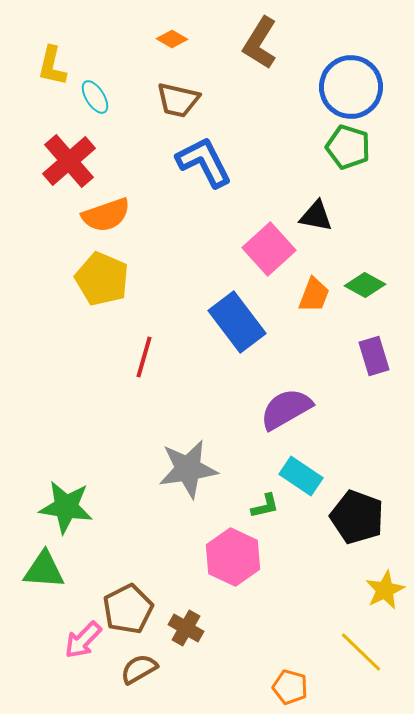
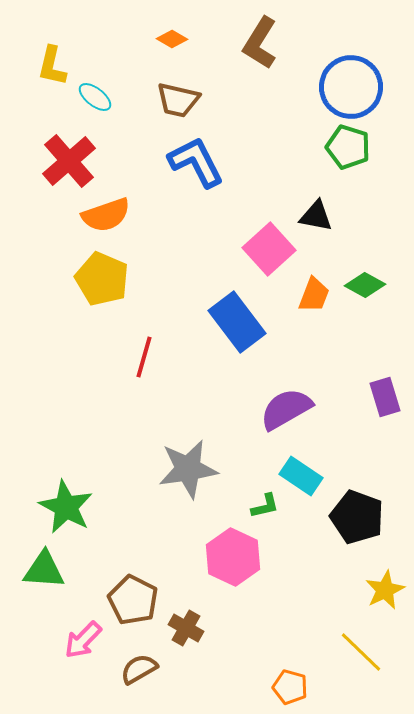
cyan ellipse: rotated 20 degrees counterclockwise
blue L-shape: moved 8 px left
purple rectangle: moved 11 px right, 41 px down
green star: rotated 20 degrees clockwise
brown pentagon: moved 5 px right, 9 px up; rotated 18 degrees counterclockwise
